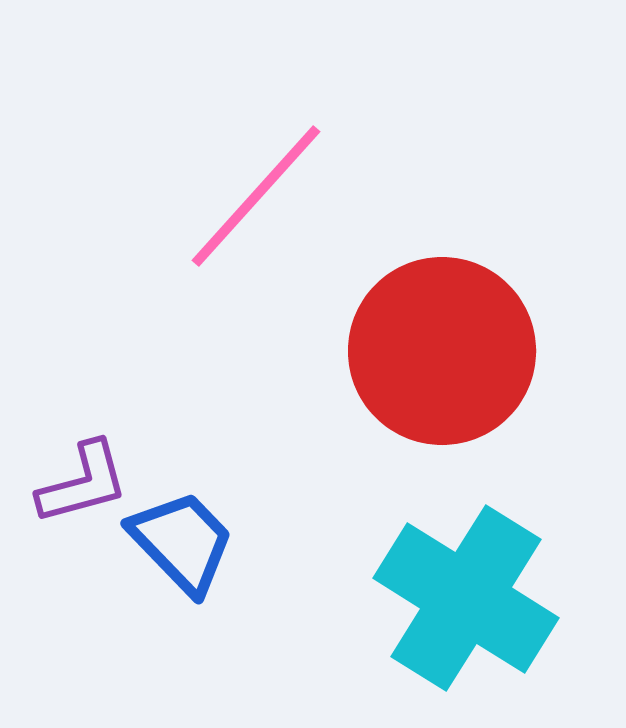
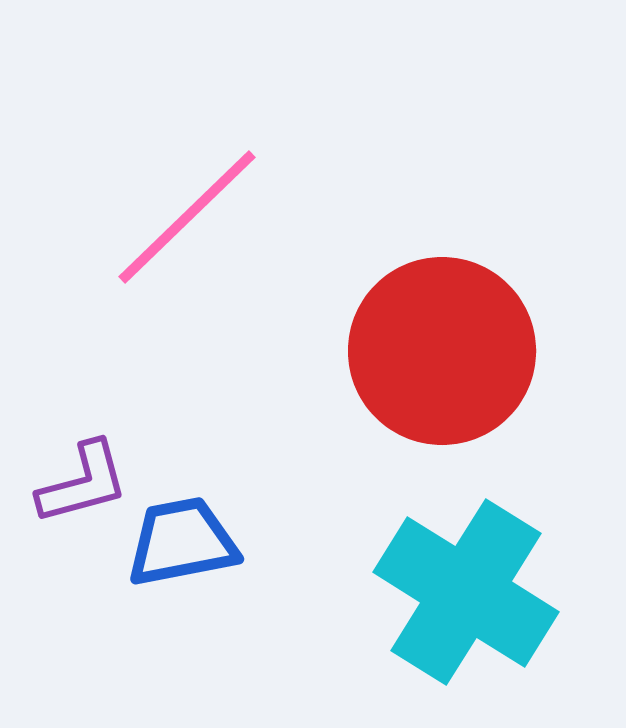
pink line: moved 69 px left, 21 px down; rotated 4 degrees clockwise
blue trapezoid: rotated 57 degrees counterclockwise
cyan cross: moved 6 px up
